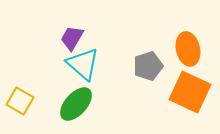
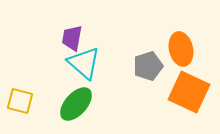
purple trapezoid: rotated 20 degrees counterclockwise
orange ellipse: moved 7 px left
cyan triangle: moved 1 px right, 1 px up
orange square: moved 1 px left
yellow square: rotated 16 degrees counterclockwise
